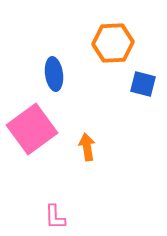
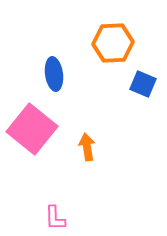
blue square: rotated 8 degrees clockwise
pink square: rotated 15 degrees counterclockwise
pink L-shape: moved 1 px down
